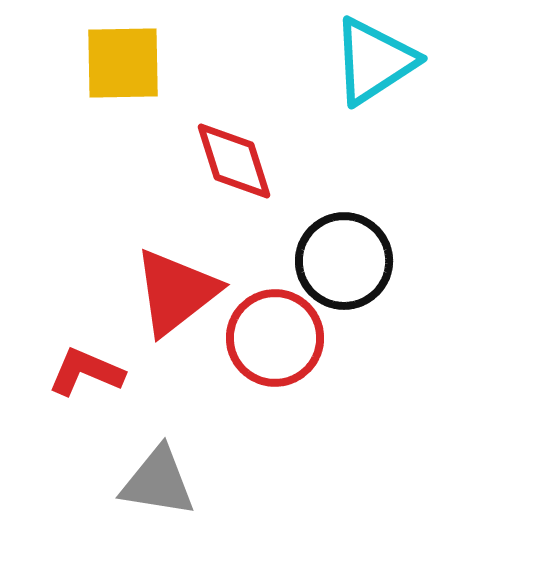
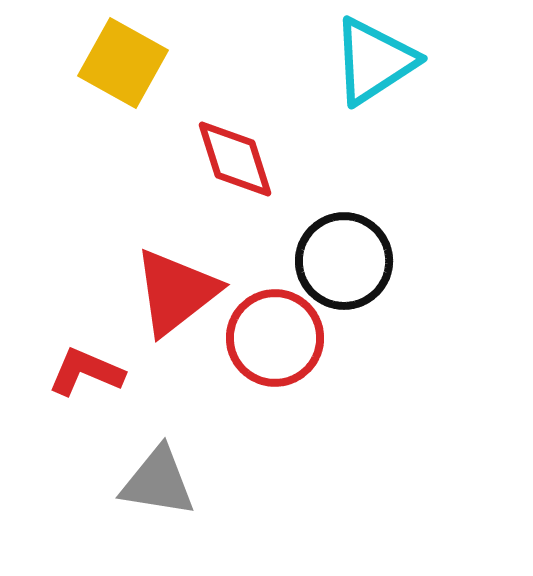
yellow square: rotated 30 degrees clockwise
red diamond: moved 1 px right, 2 px up
